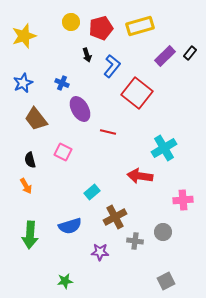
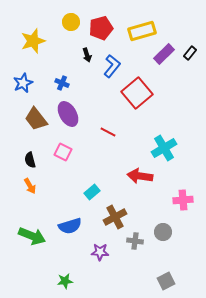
yellow rectangle: moved 2 px right, 5 px down
yellow star: moved 9 px right, 5 px down
purple rectangle: moved 1 px left, 2 px up
red square: rotated 12 degrees clockwise
purple ellipse: moved 12 px left, 5 px down
red line: rotated 14 degrees clockwise
orange arrow: moved 4 px right
green arrow: moved 2 px right, 1 px down; rotated 72 degrees counterclockwise
